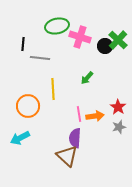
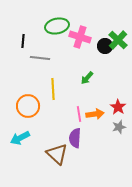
black line: moved 3 px up
orange arrow: moved 2 px up
brown triangle: moved 10 px left, 2 px up
